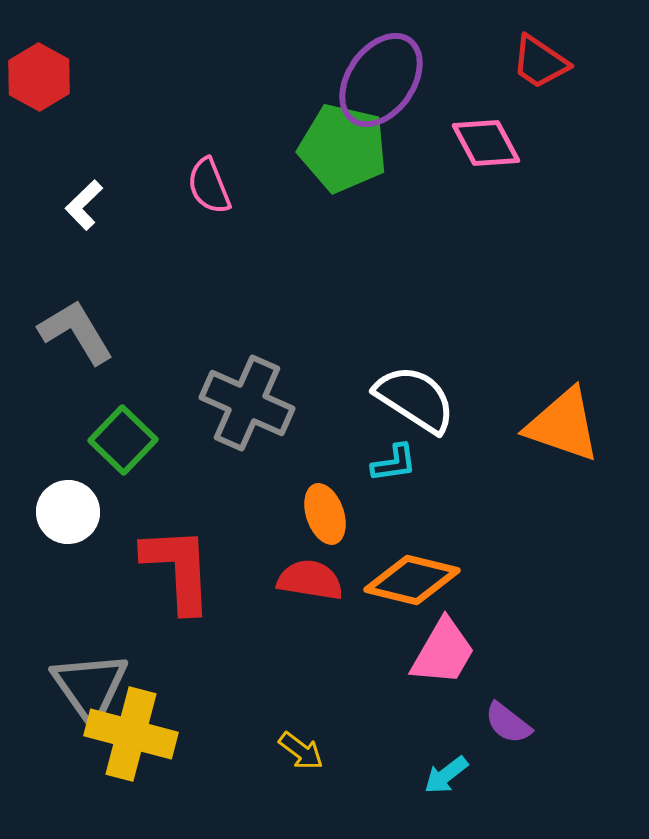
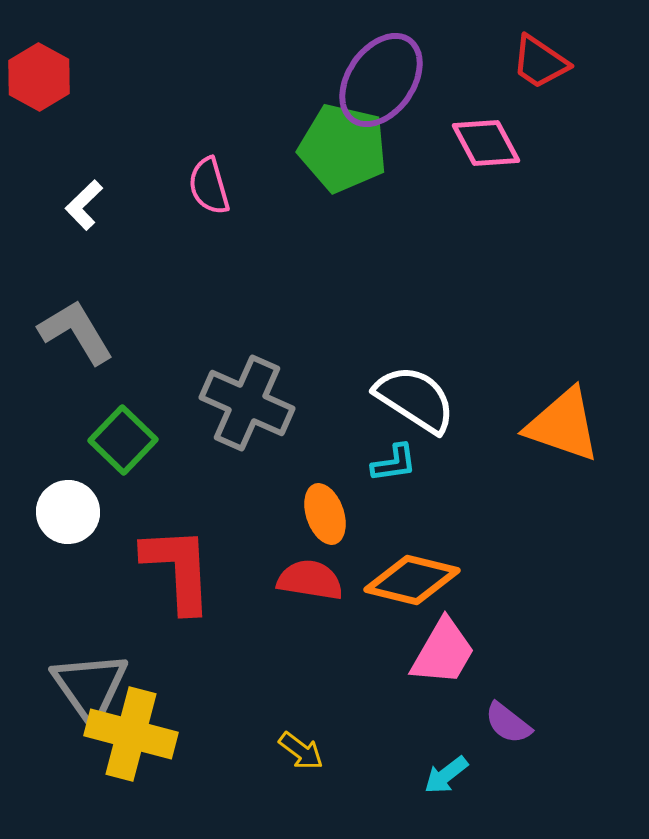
pink semicircle: rotated 6 degrees clockwise
